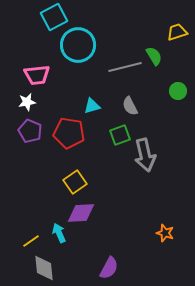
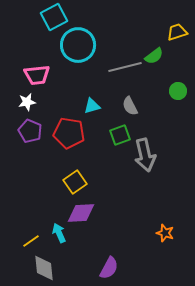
green semicircle: rotated 84 degrees clockwise
